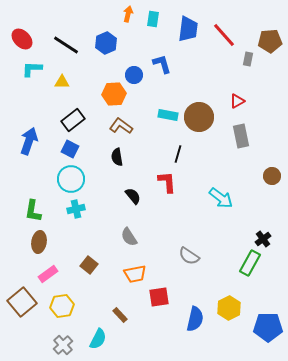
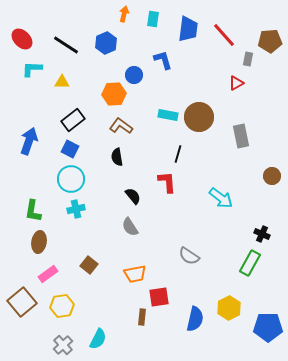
orange arrow at (128, 14): moved 4 px left
blue L-shape at (162, 64): moved 1 px right, 4 px up
red triangle at (237, 101): moved 1 px left, 18 px up
gray semicircle at (129, 237): moved 1 px right, 10 px up
black cross at (263, 239): moved 1 px left, 5 px up; rotated 28 degrees counterclockwise
brown rectangle at (120, 315): moved 22 px right, 2 px down; rotated 49 degrees clockwise
